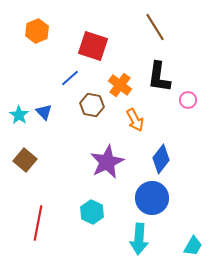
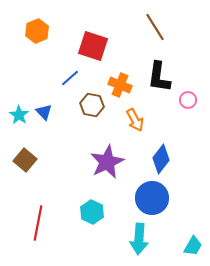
orange cross: rotated 15 degrees counterclockwise
